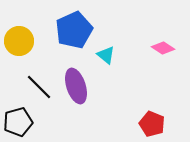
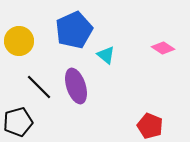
red pentagon: moved 2 px left, 2 px down
